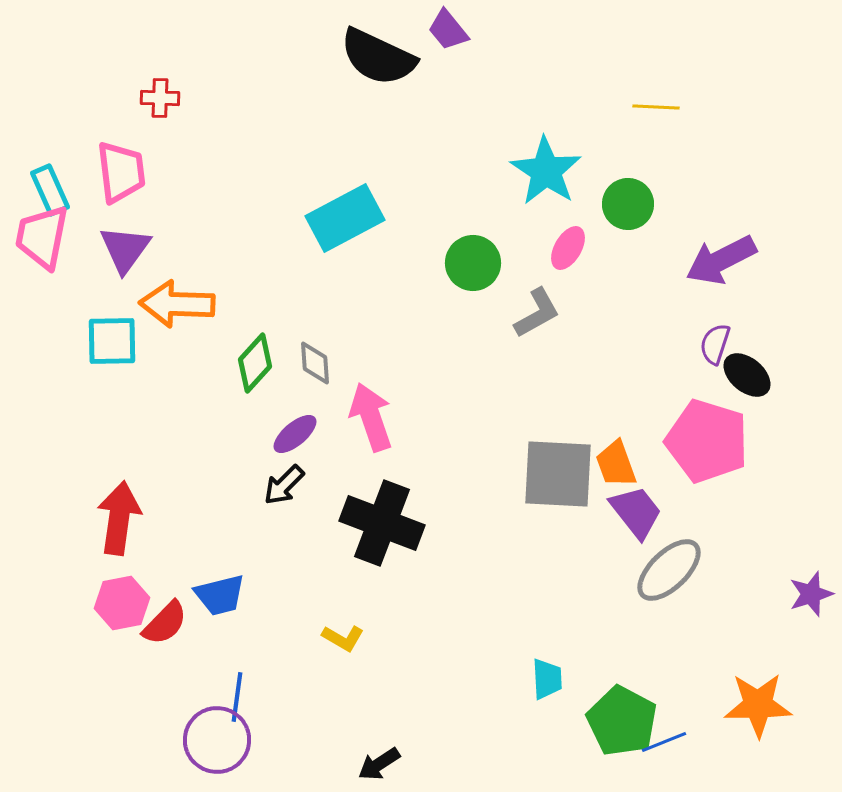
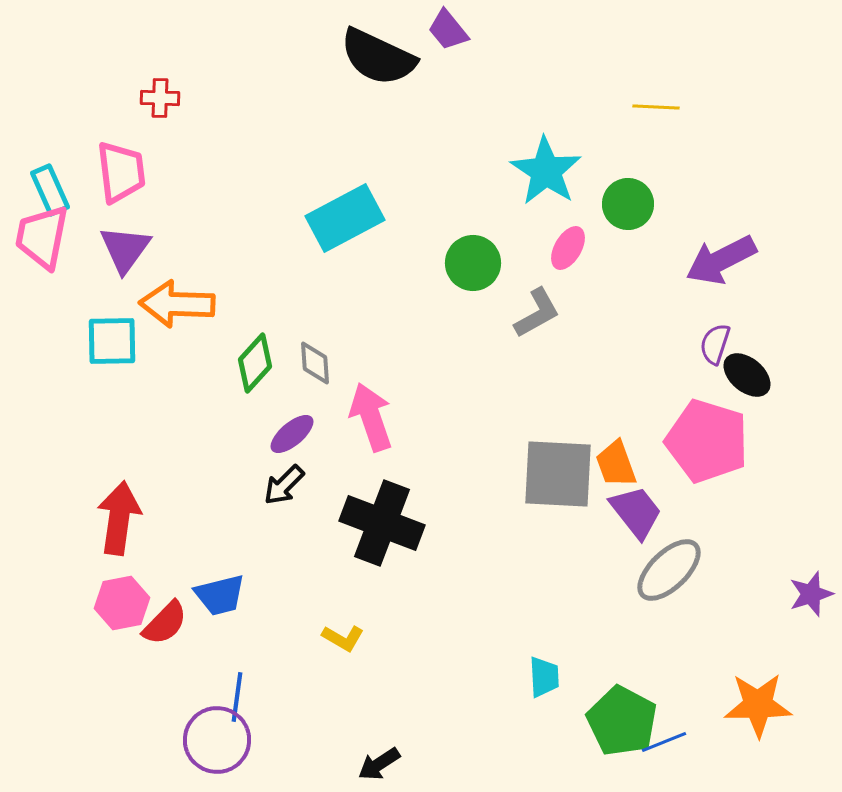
purple ellipse at (295, 434): moved 3 px left
cyan trapezoid at (547, 679): moved 3 px left, 2 px up
